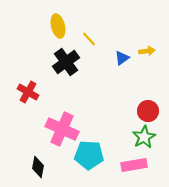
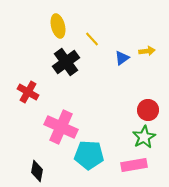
yellow line: moved 3 px right
red circle: moved 1 px up
pink cross: moved 1 px left, 2 px up
black diamond: moved 1 px left, 4 px down
